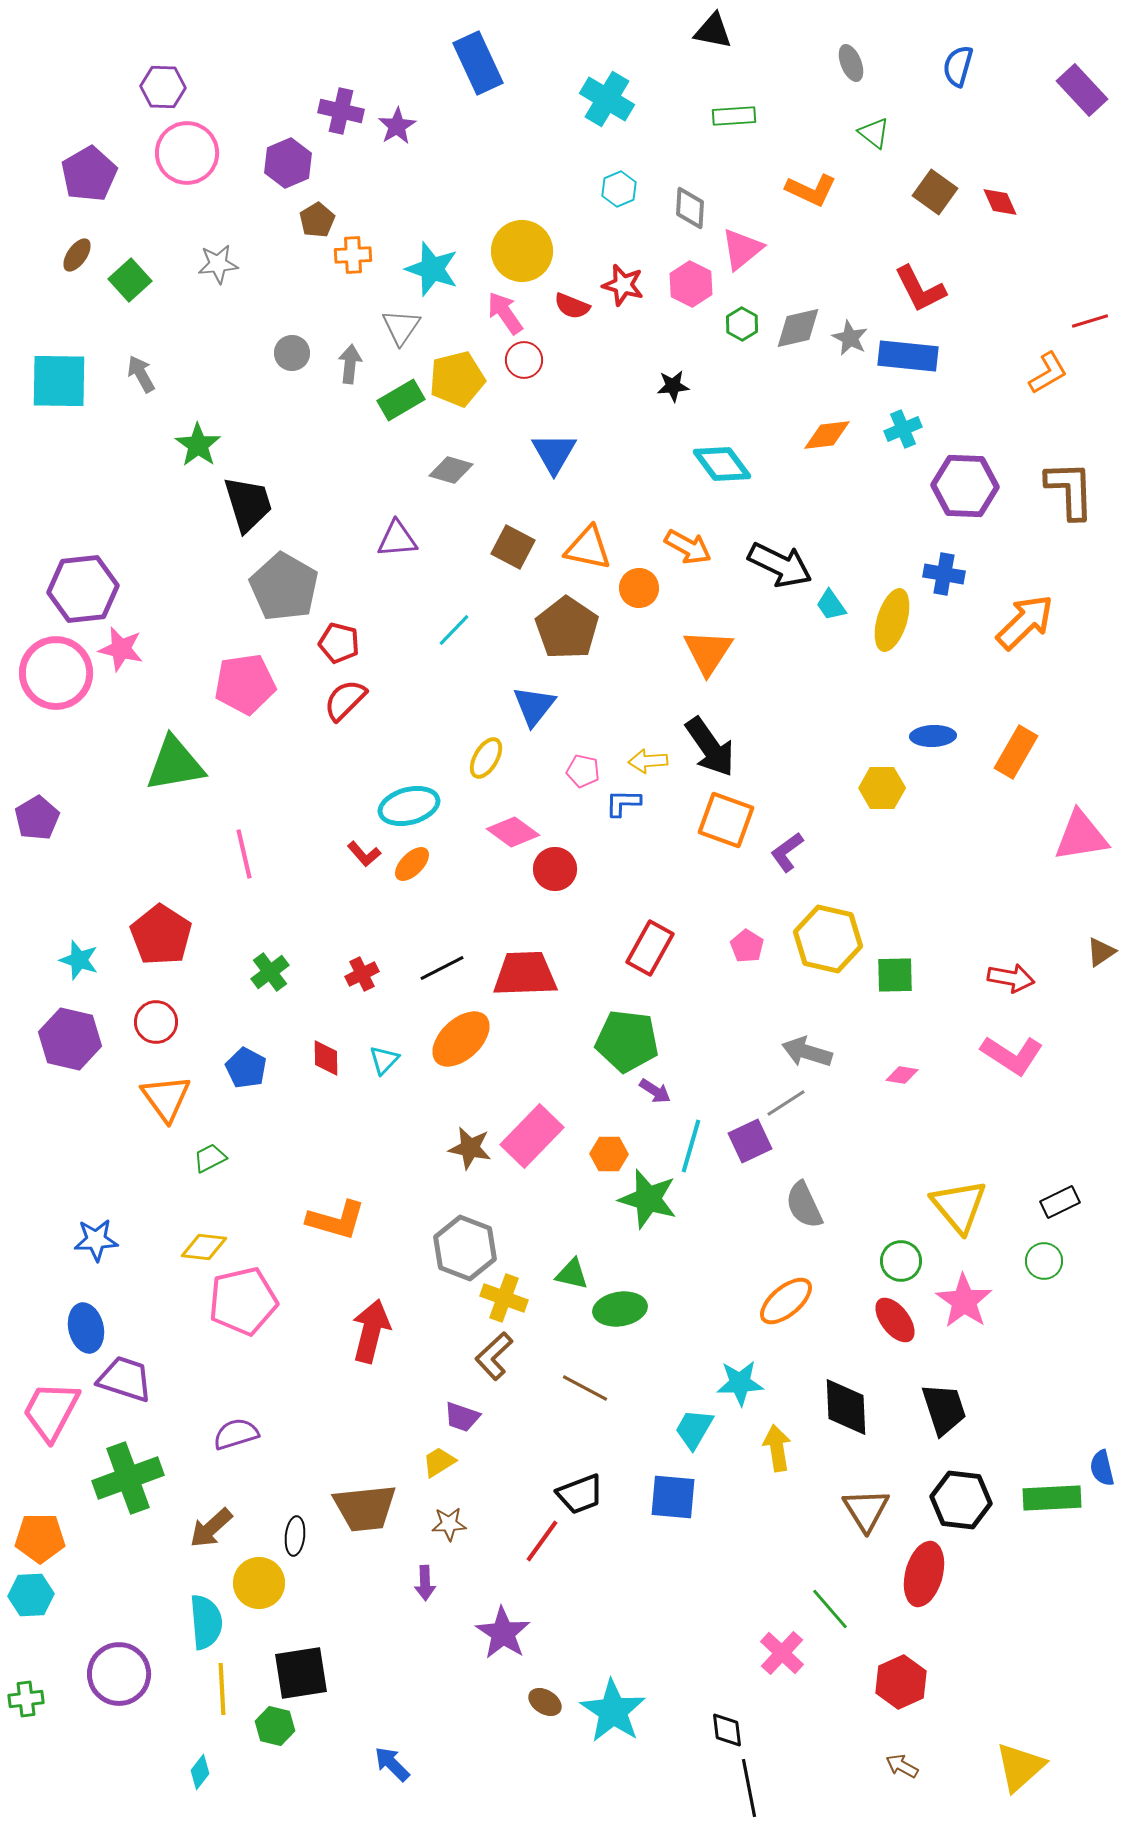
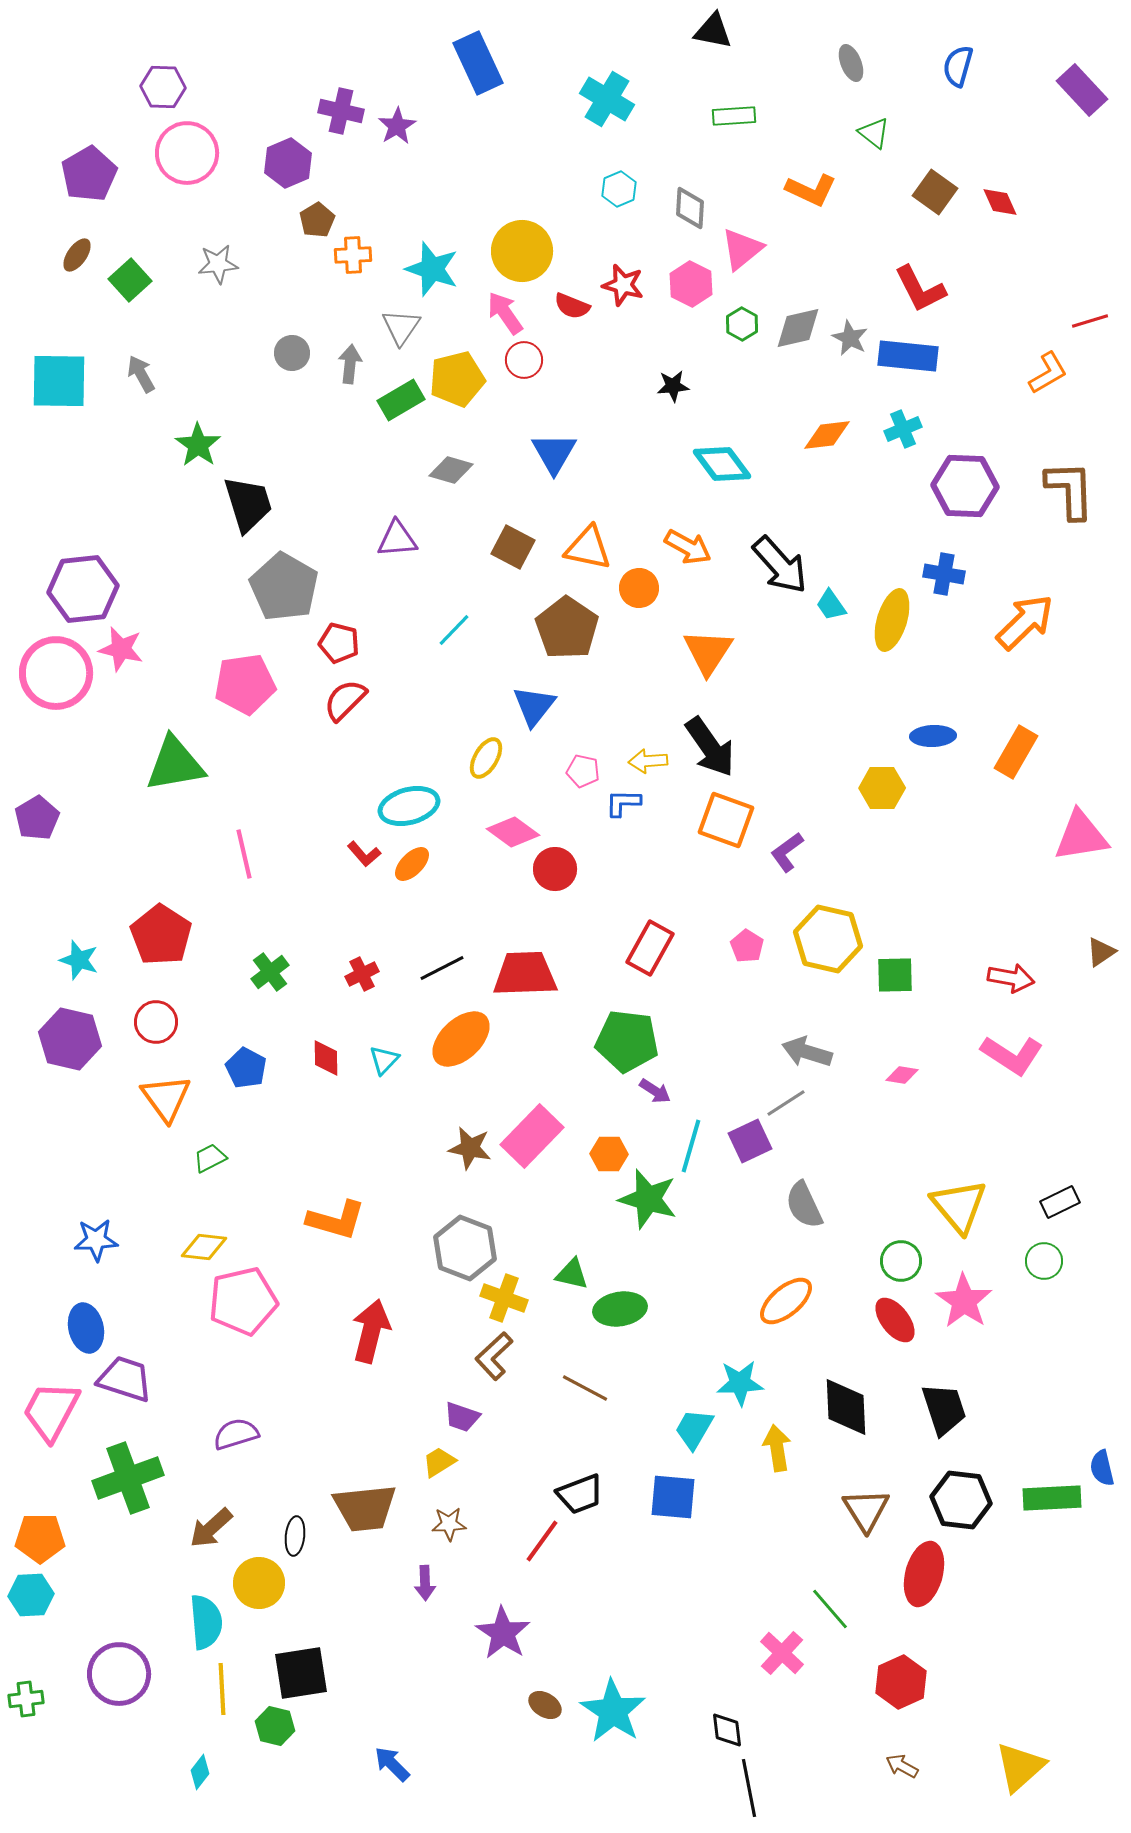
black arrow at (780, 565): rotated 22 degrees clockwise
brown ellipse at (545, 1702): moved 3 px down
